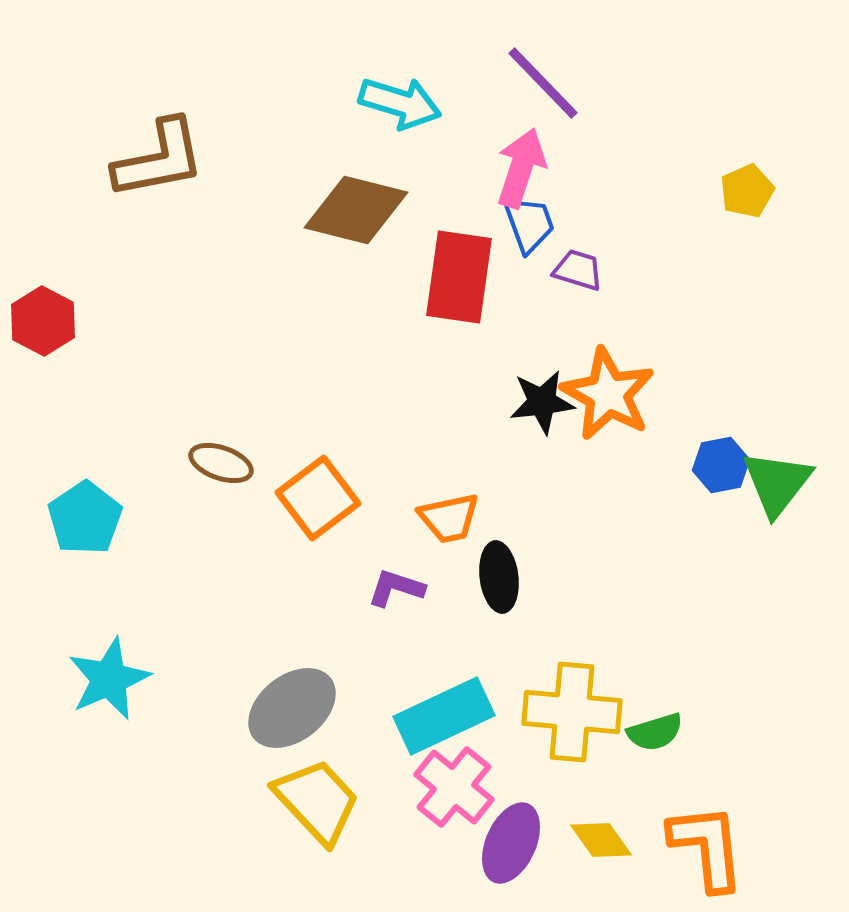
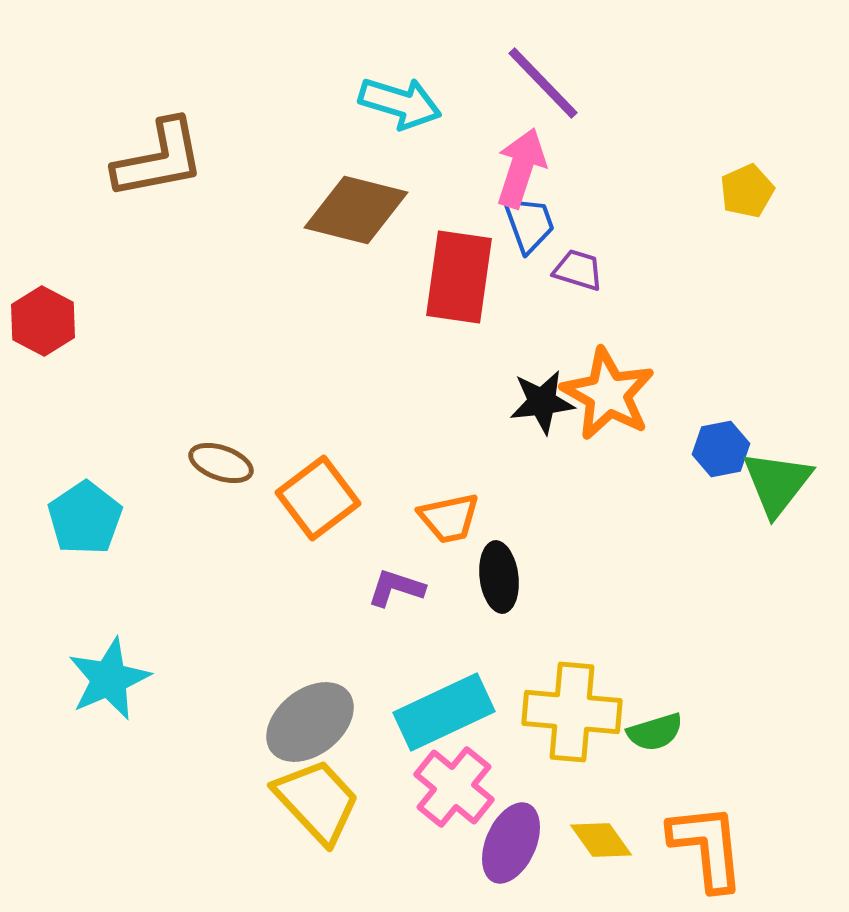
blue hexagon: moved 16 px up
gray ellipse: moved 18 px right, 14 px down
cyan rectangle: moved 4 px up
